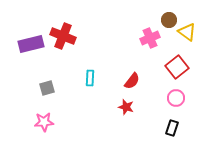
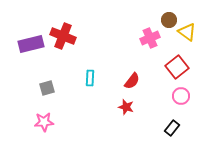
pink circle: moved 5 px right, 2 px up
black rectangle: rotated 21 degrees clockwise
